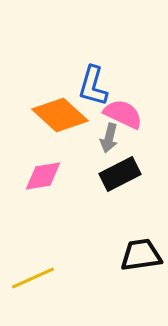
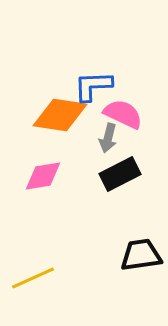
blue L-shape: rotated 72 degrees clockwise
orange diamond: rotated 34 degrees counterclockwise
gray arrow: moved 1 px left
